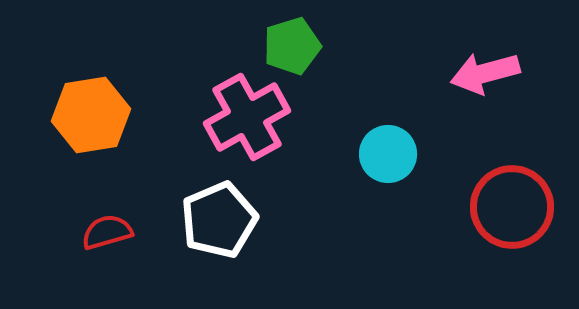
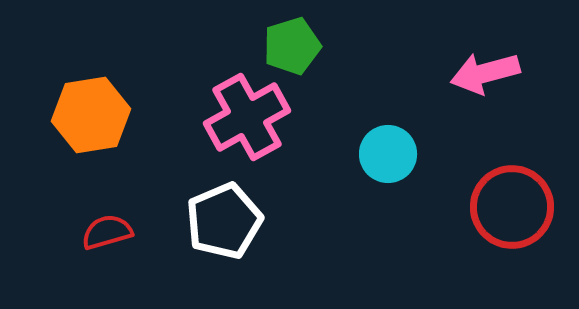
white pentagon: moved 5 px right, 1 px down
